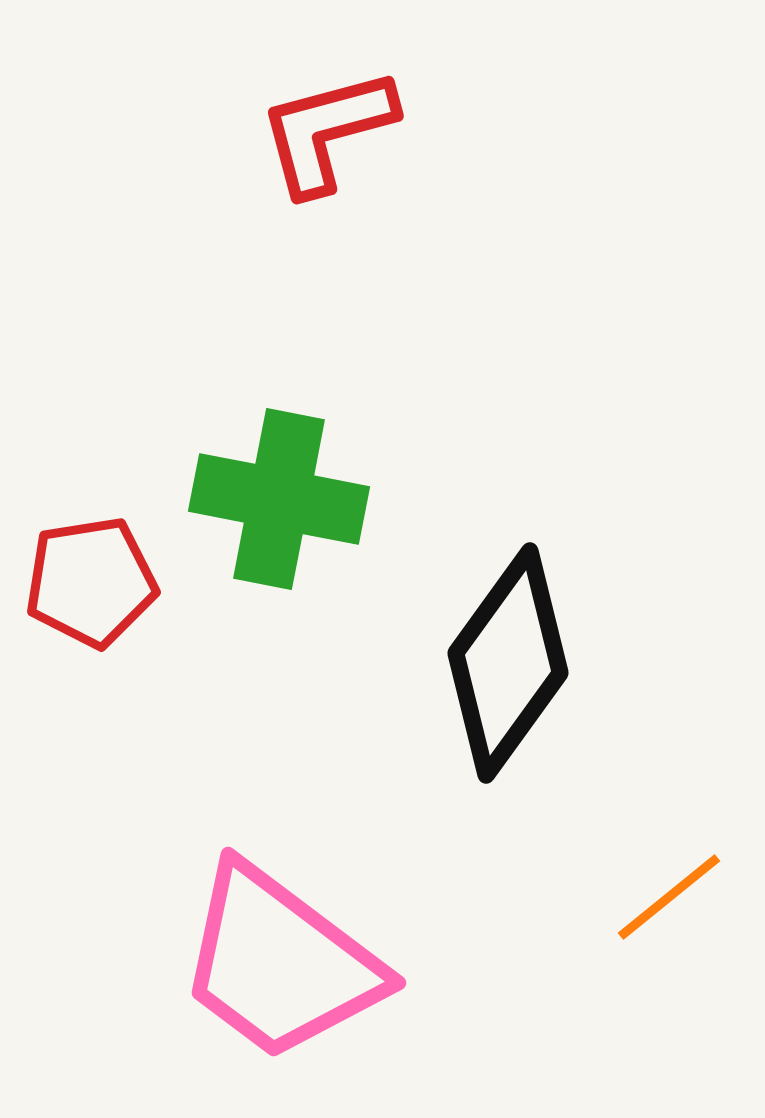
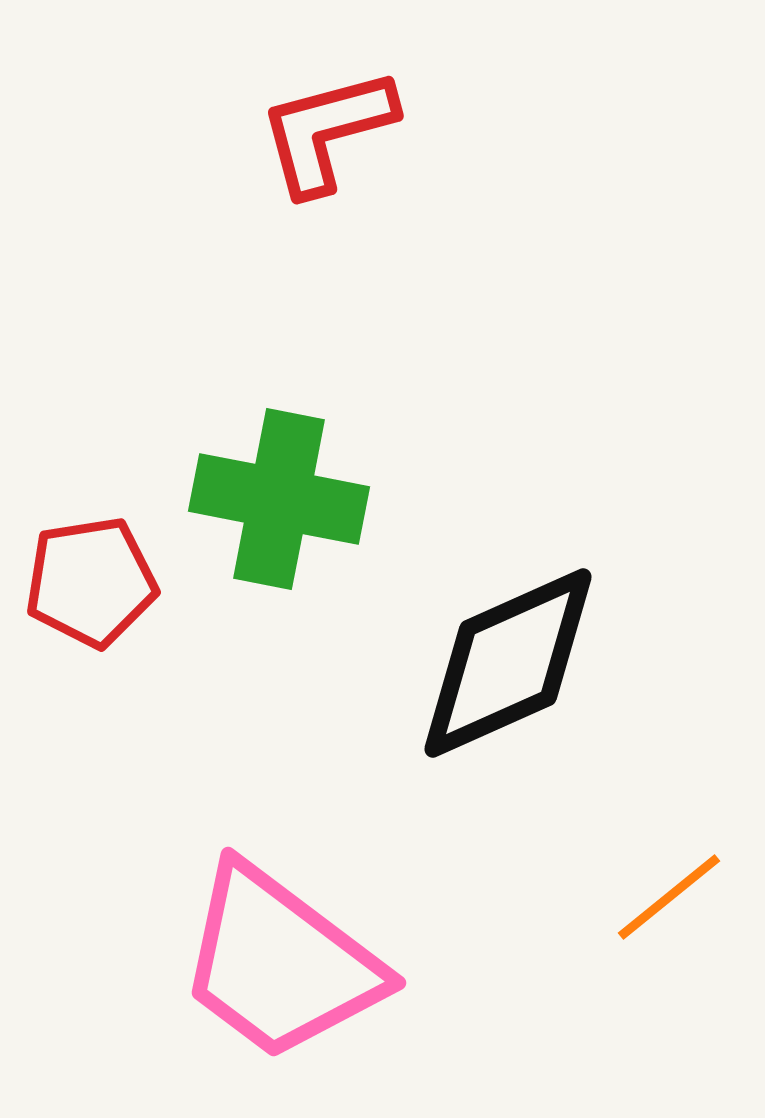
black diamond: rotated 30 degrees clockwise
